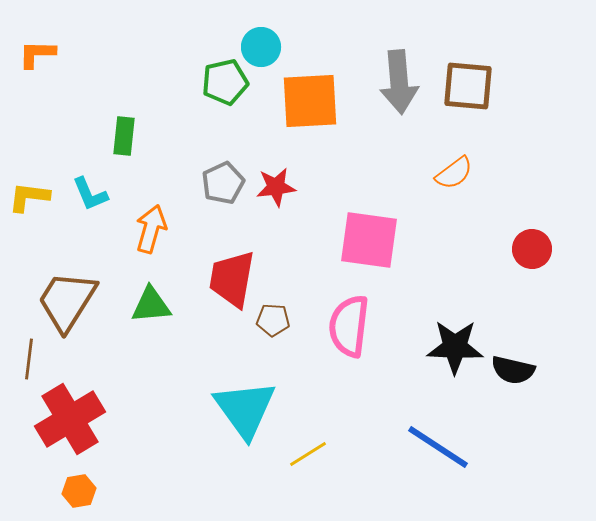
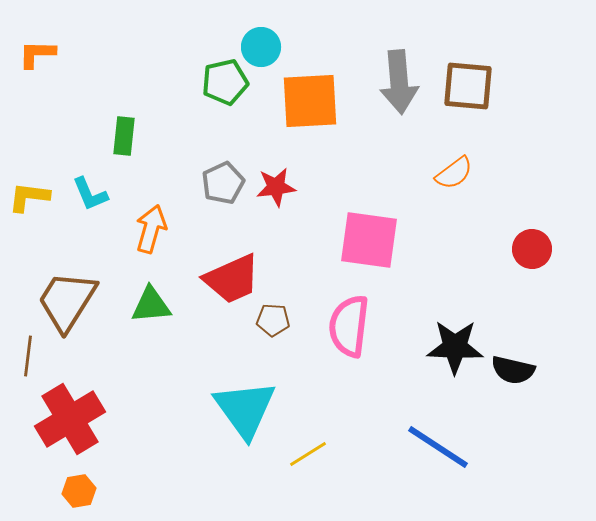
red trapezoid: rotated 124 degrees counterclockwise
brown line: moved 1 px left, 3 px up
